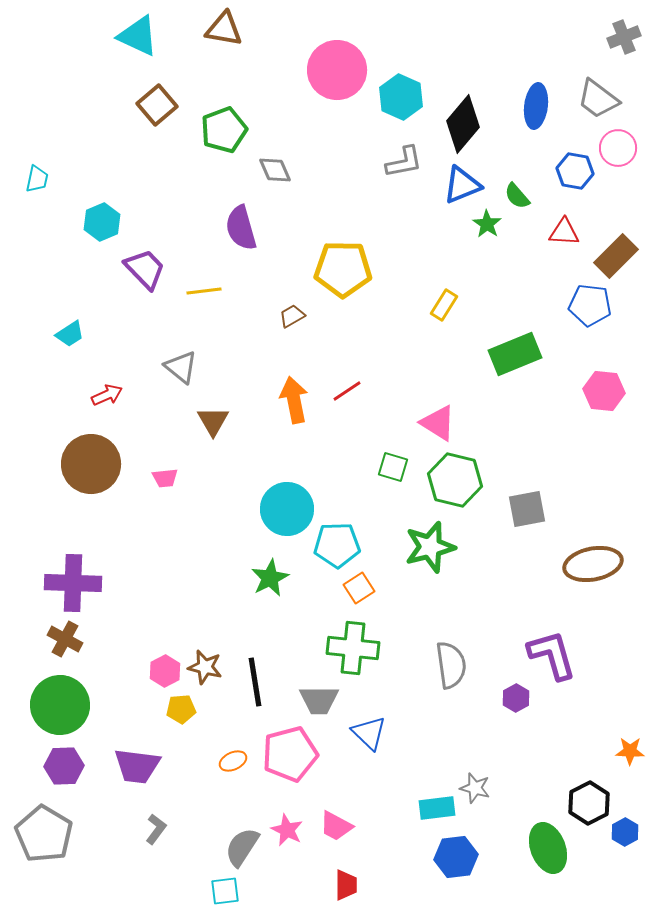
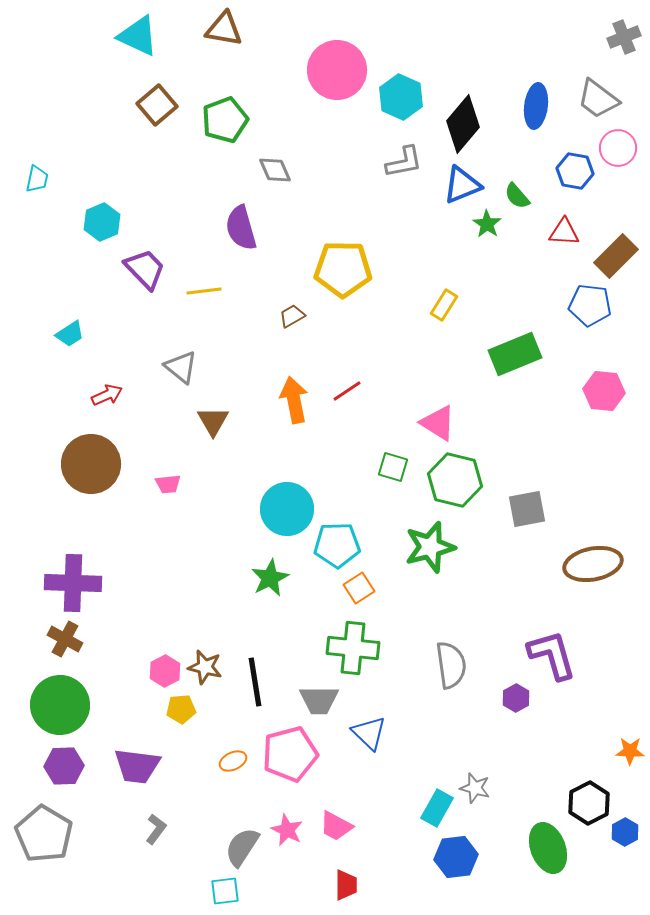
green pentagon at (224, 130): moved 1 px right, 10 px up
pink trapezoid at (165, 478): moved 3 px right, 6 px down
cyan rectangle at (437, 808): rotated 54 degrees counterclockwise
